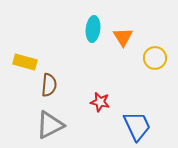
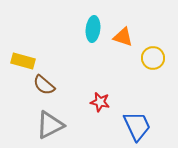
orange triangle: rotated 40 degrees counterclockwise
yellow circle: moved 2 px left
yellow rectangle: moved 2 px left, 1 px up
brown semicircle: moved 5 px left; rotated 125 degrees clockwise
